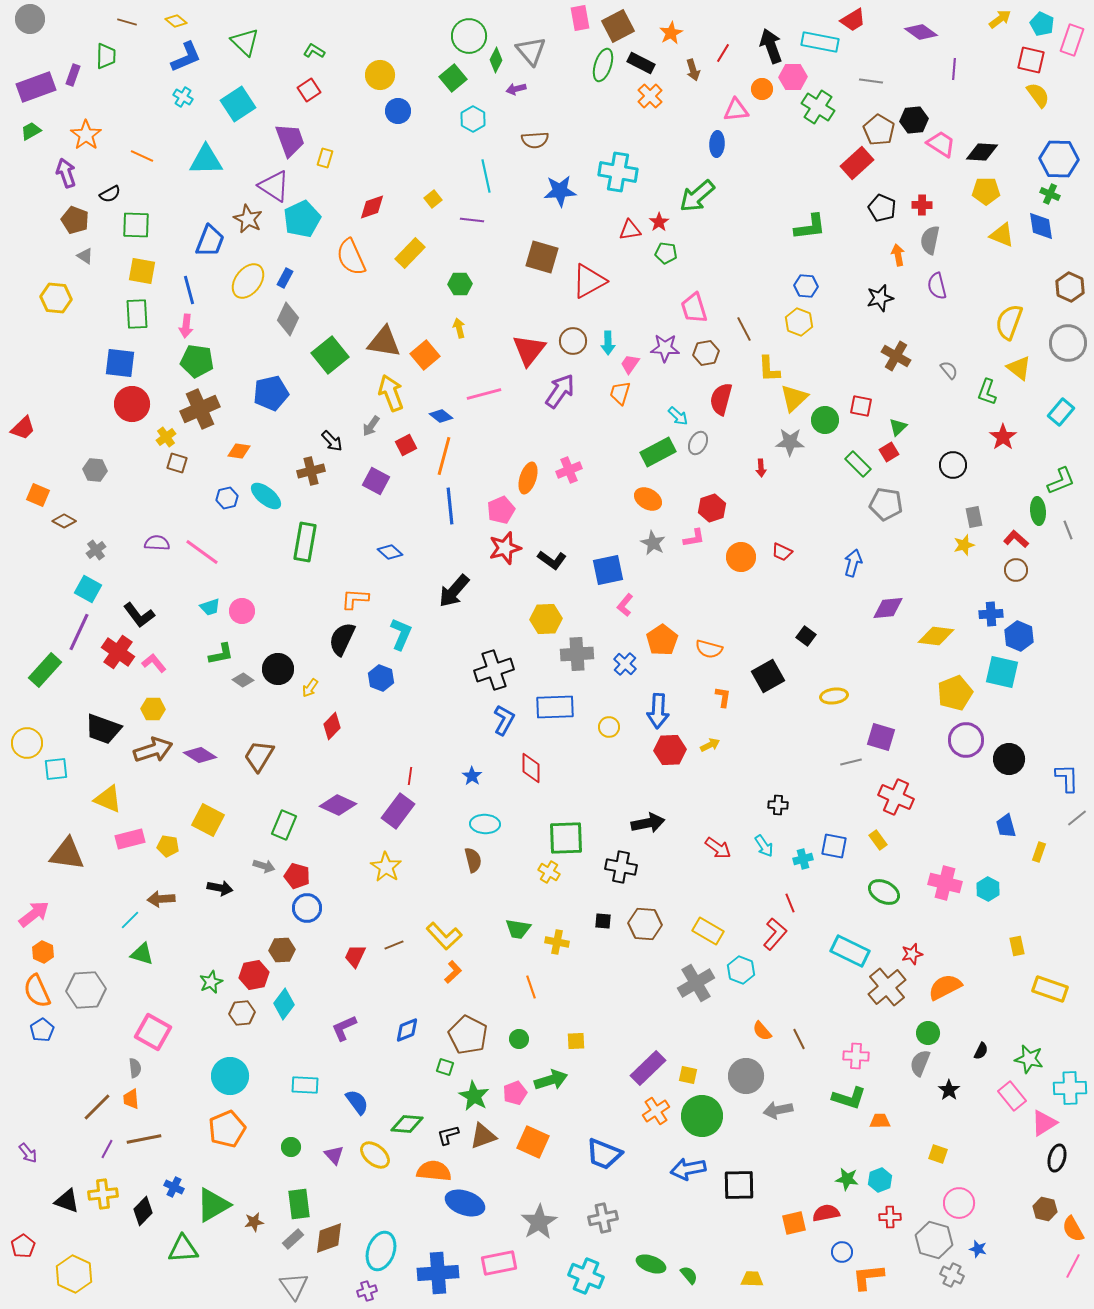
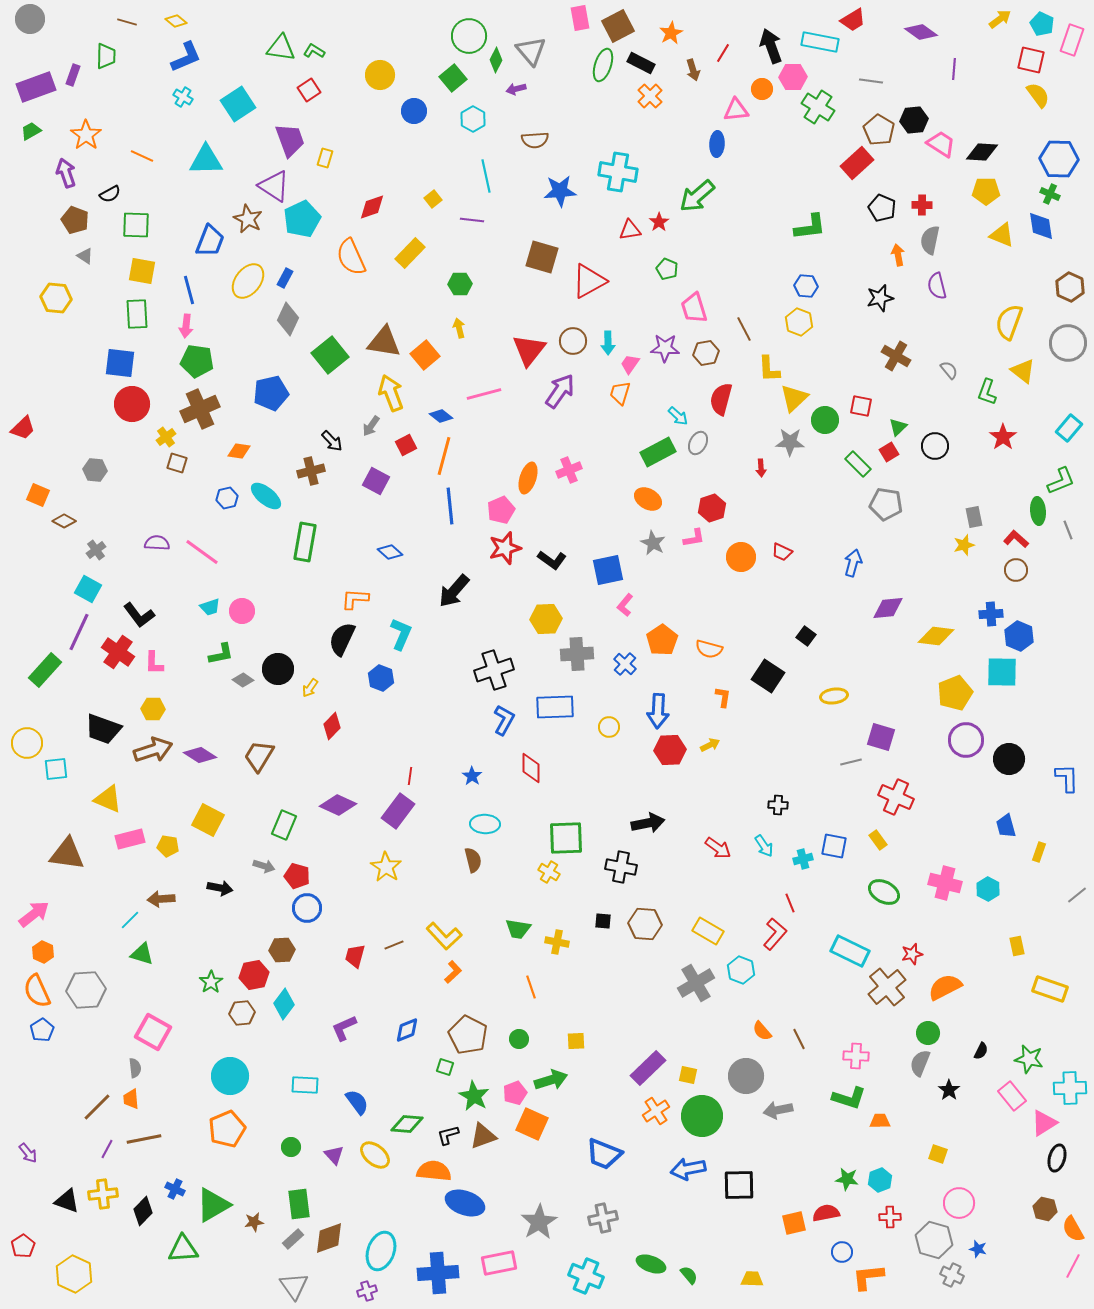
green triangle at (245, 42): moved 36 px right, 6 px down; rotated 36 degrees counterclockwise
blue circle at (398, 111): moved 16 px right
green pentagon at (666, 253): moved 1 px right, 16 px down; rotated 15 degrees clockwise
yellow triangle at (1019, 368): moved 4 px right, 3 px down
cyan rectangle at (1061, 412): moved 8 px right, 16 px down
black circle at (953, 465): moved 18 px left, 19 px up
pink L-shape at (154, 663): rotated 140 degrees counterclockwise
cyan square at (1002, 672): rotated 12 degrees counterclockwise
black square at (768, 676): rotated 28 degrees counterclockwise
gray line at (1077, 818): moved 77 px down
red trapezoid at (355, 956): rotated 10 degrees counterclockwise
green star at (211, 982): rotated 10 degrees counterclockwise
orange square at (533, 1142): moved 1 px left, 18 px up
blue cross at (174, 1187): moved 1 px right, 2 px down
